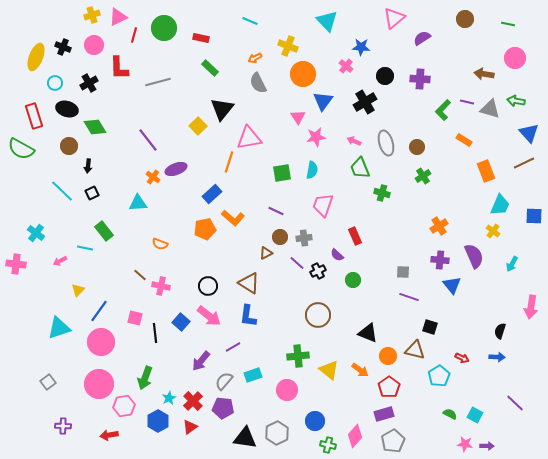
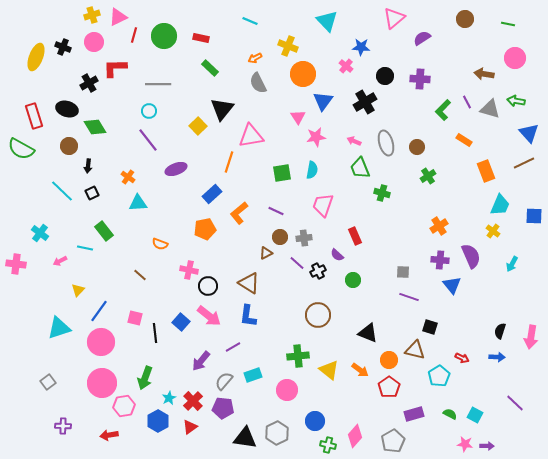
green circle at (164, 28): moved 8 px down
pink circle at (94, 45): moved 3 px up
red L-shape at (119, 68): moved 4 px left; rotated 90 degrees clockwise
gray line at (158, 82): moved 2 px down; rotated 15 degrees clockwise
cyan circle at (55, 83): moved 94 px right, 28 px down
purple line at (467, 102): rotated 48 degrees clockwise
pink triangle at (249, 138): moved 2 px right, 2 px up
green cross at (423, 176): moved 5 px right
orange cross at (153, 177): moved 25 px left
orange L-shape at (233, 218): moved 6 px right, 5 px up; rotated 100 degrees clockwise
cyan cross at (36, 233): moved 4 px right
purple semicircle at (474, 256): moved 3 px left
pink cross at (161, 286): moved 28 px right, 16 px up
pink arrow at (531, 307): moved 30 px down
orange circle at (388, 356): moved 1 px right, 4 px down
pink circle at (99, 384): moved 3 px right, 1 px up
purple rectangle at (384, 414): moved 30 px right
